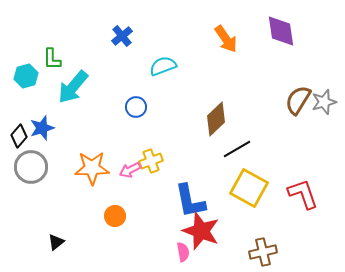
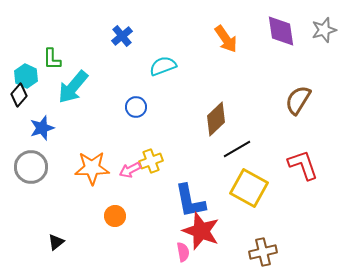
cyan hexagon: rotated 20 degrees counterclockwise
gray star: moved 72 px up
black diamond: moved 41 px up
red L-shape: moved 29 px up
